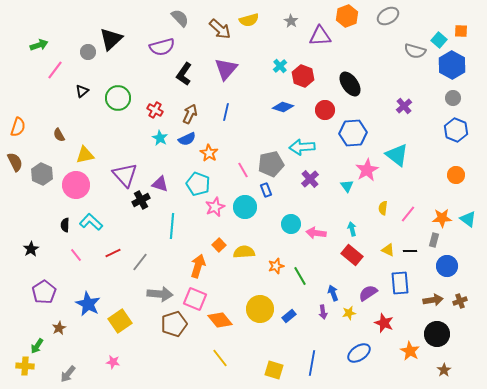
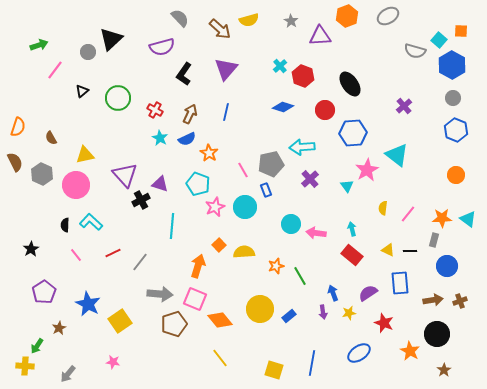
brown semicircle at (59, 135): moved 8 px left, 3 px down
